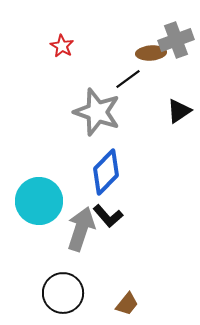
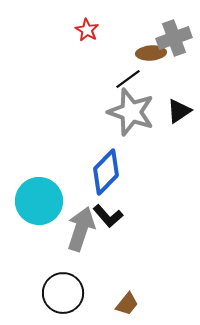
gray cross: moved 2 px left, 2 px up
red star: moved 25 px right, 16 px up
gray star: moved 34 px right
